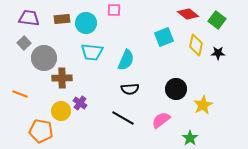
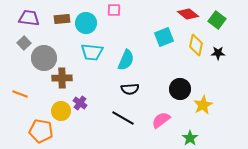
black circle: moved 4 px right
